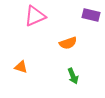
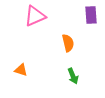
purple rectangle: rotated 72 degrees clockwise
orange semicircle: rotated 84 degrees counterclockwise
orange triangle: moved 3 px down
